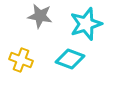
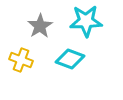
gray star: moved 10 px down; rotated 30 degrees clockwise
cyan star: moved 3 px up; rotated 16 degrees clockwise
